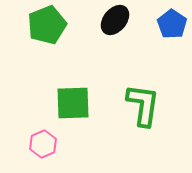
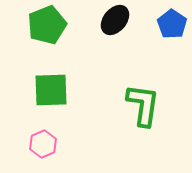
green square: moved 22 px left, 13 px up
